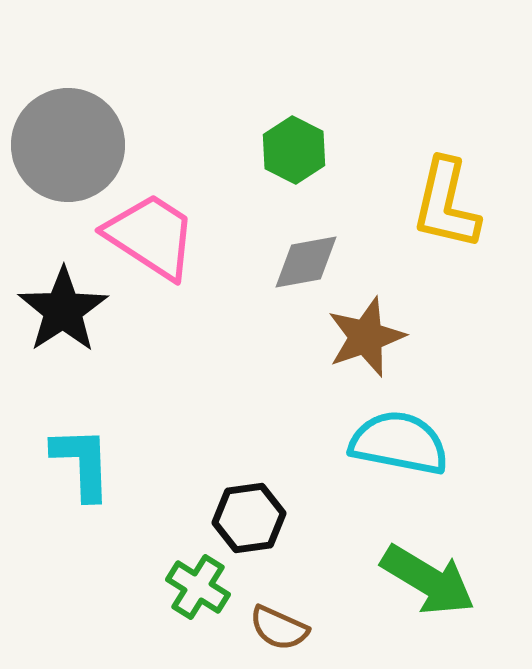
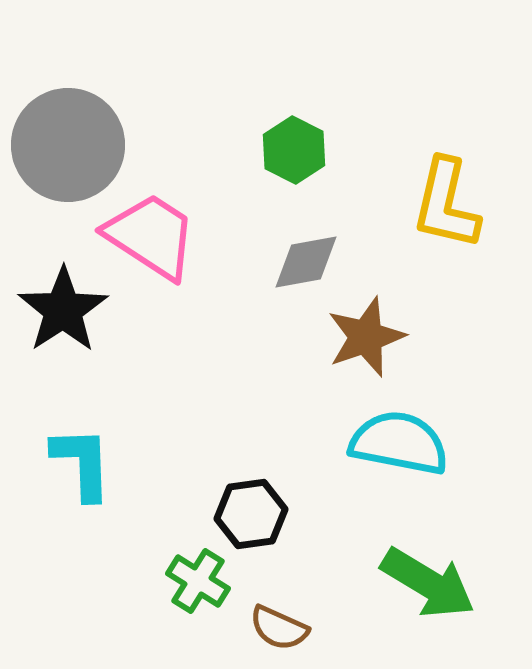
black hexagon: moved 2 px right, 4 px up
green arrow: moved 3 px down
green cross: moved 6 px up
